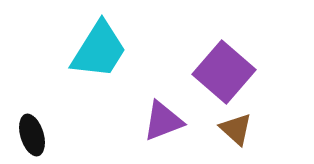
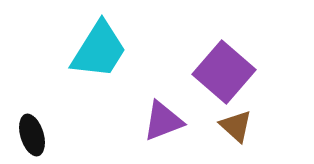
brown triangle: moved 3 px up
